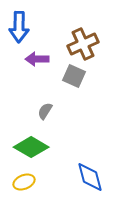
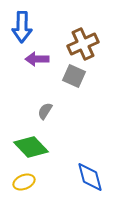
blue arrow: moved 3 px right
green diamond: rotated 16 degrees clockwise
